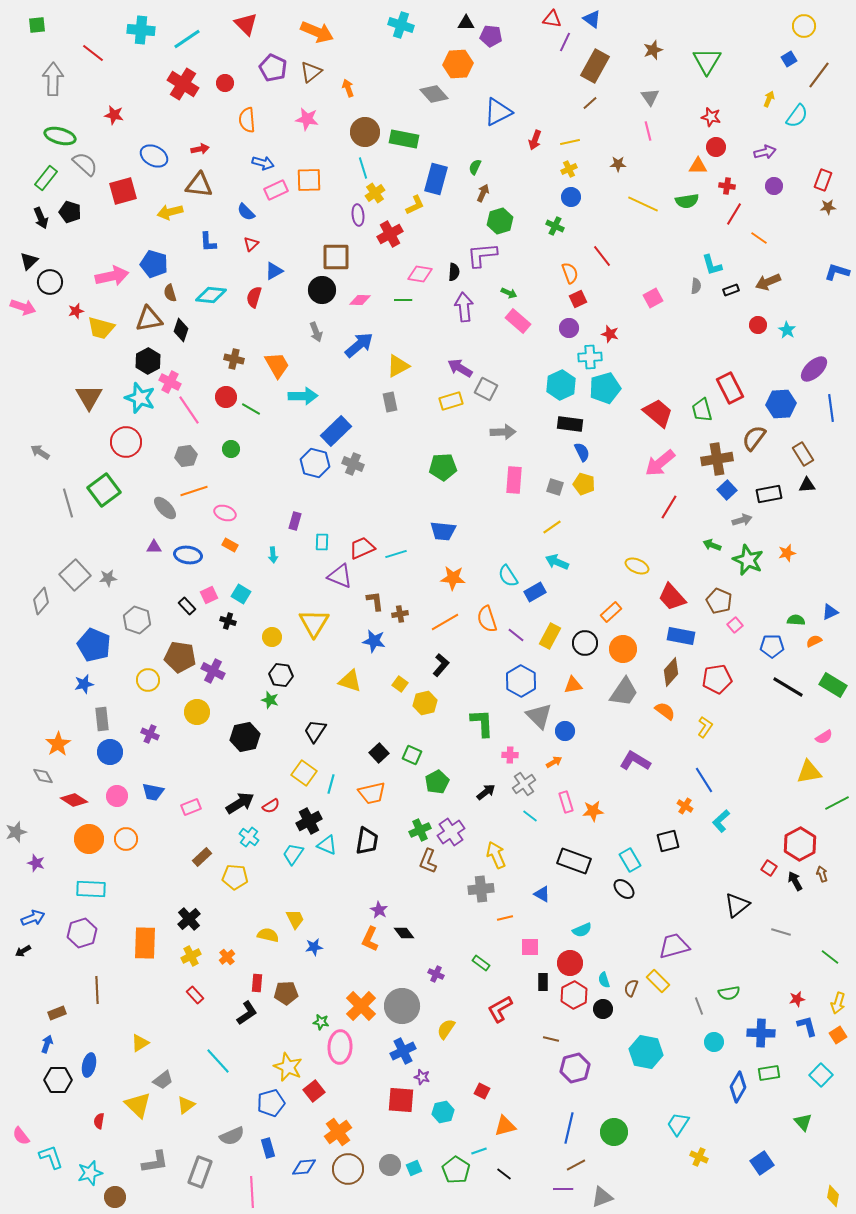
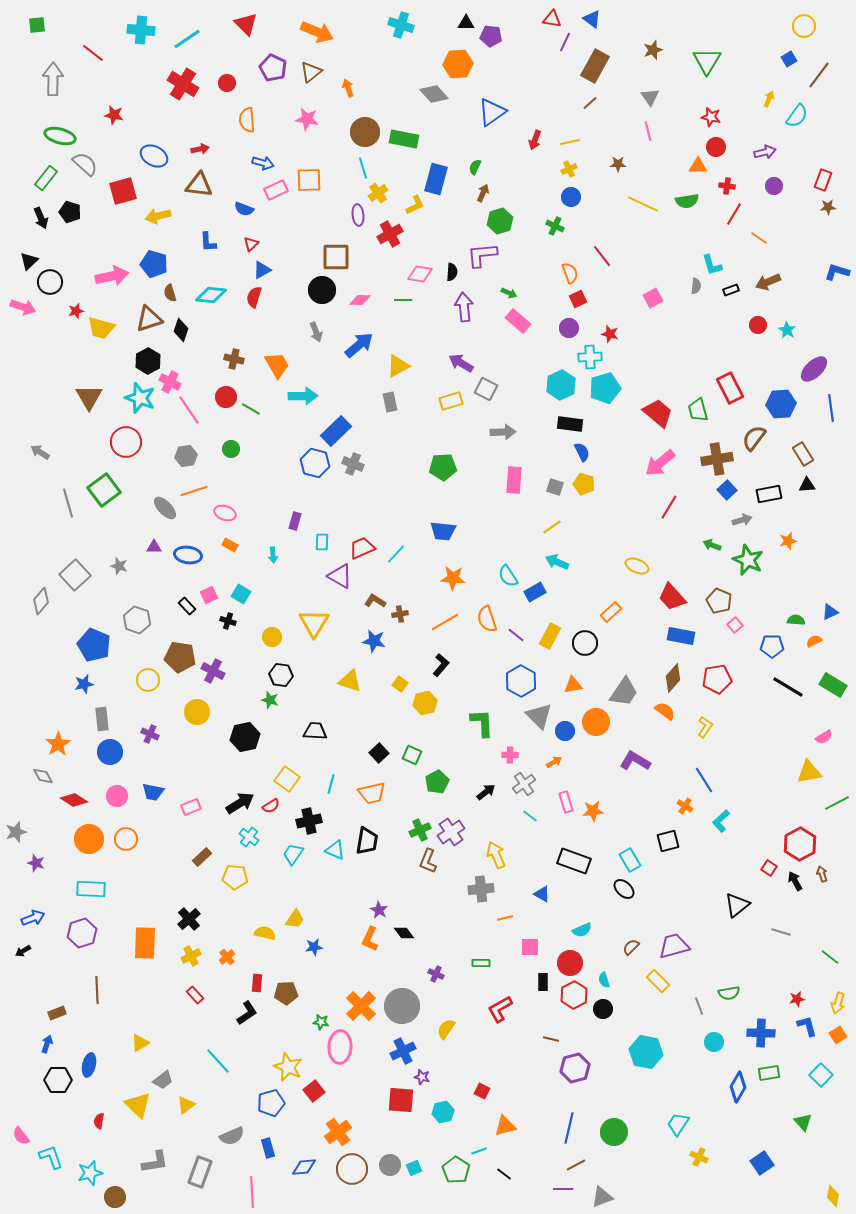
red circle at (225, 83): moved 2 px right
blue triangle at (498, 112): moved 6 px left; rotated 8 degrees counterclockwise
yellow cross at (375, 193): moved 3 px right
yellow arrow at (170, 212): moved 12 px left, 4 px down
blue semicircle at (246, 212): moved 2 px left, 3 px up; rotated 24 degrees counterclockwise
blue triangle at (274, 271): moved 12 px left, 1 px up
black semicircle at (454, 272): moved 2 px left
brown triangle at (149, 319): rotated 8 degrees counterclockwise
purple arrow at (460, 368): moved 1 px right, 5 px up
green trapezoid at (702, 410): moved 4 px left
orange star at (787, 553): moved 1 px right, 12 px up
cyan line at (396, 554): rotated 30 degrees counterclockwise
purple triangle at (340, 576): rotated 8 degrees clockwise
gray star at (108, 578): moved 11 px right, 12 px up; rotated 24 degrees clockwise
brown L-shape at (375, 601): rotated 50 degrees counterclockwise
orange circle at (623, 649): moved 27 px left, 73 px down
brown diamond at (671, 672): moved 2 px right, 6 px down
black trapezoid at (315, 731): rotated 60 degrees clockwise
yellow square at (304, 773): moved 17 px left, 6 px down
black cross at (309, 821): rotated 15 degrees clockwise
cyan triangle at (327, 845): moved 8 px right, 5 px down
yellow trapezoid at (295, 919): rotated 60 degrees clockwise
yellow semicircle at (268, 935): moved 3 px left, 2 px up
green rectangle at (481, 963): rotated 36 degrees counterclockwise
brown semicircle at (631, 988): moved 41 px up; rotated 24 degrees clockwise
brown circle at (348, 1169): moved 4 px right
